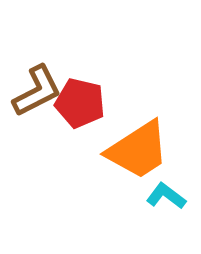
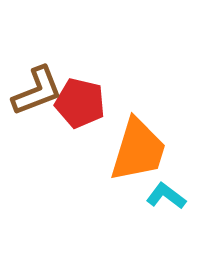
brown L-shape: rotated 6 degrees clockwise
orange trapezoid: rotated 40 degrees counterclockwise
